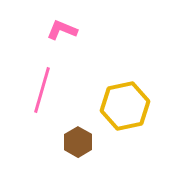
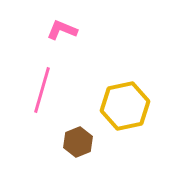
brown hexagon: rotated 8 degrees clockwise
